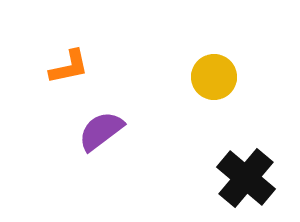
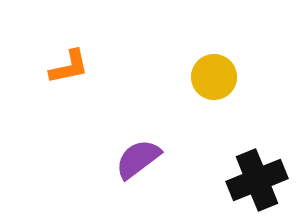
purple semicircle: moved 37 px right, 28 px down
black cross: moved 11 px right, 2 px down; rotated 28 degrees clockwise
